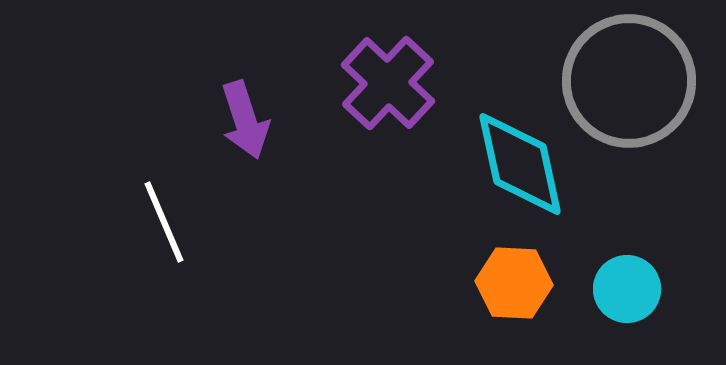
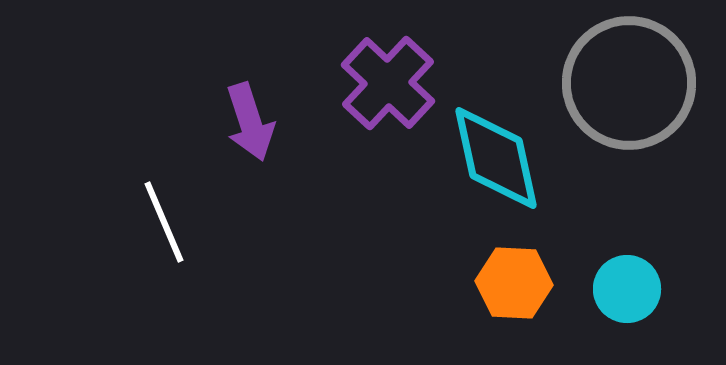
gray circle: moved 2 px down
purple arrow: moved 5 px right, 2 px down
cyan diamond: moved 24 px left, 6 px up
